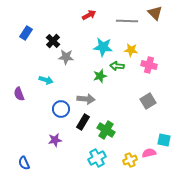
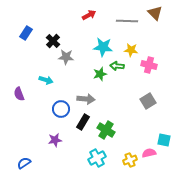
green star: moved 2 px up
blue semicircle: rotated 80 degrees clockwise
